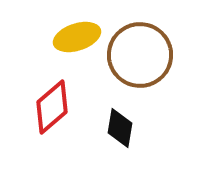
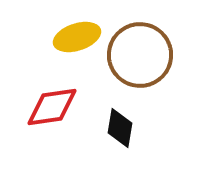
red diamond: rotated 32 degrees clockwise
